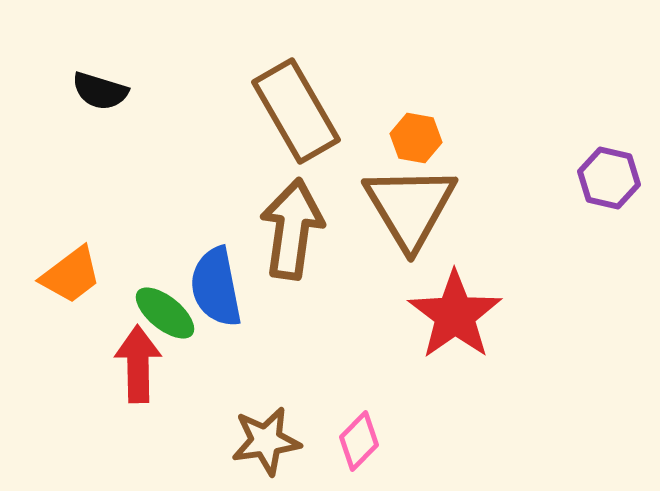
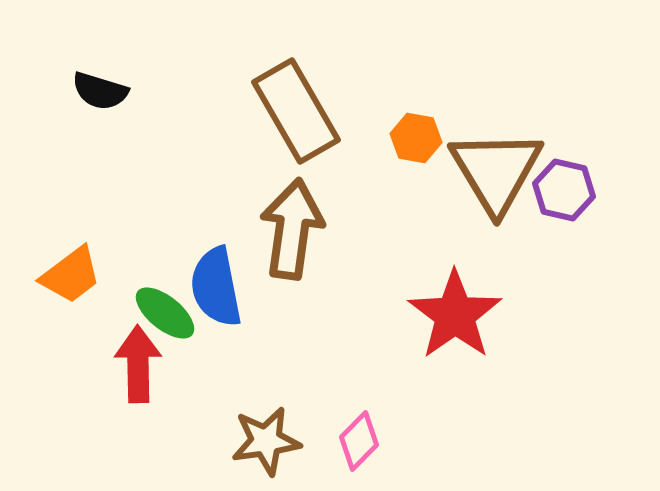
purple hexagon: moved 45 px left, 12 px down
brown triangle: moved 86 px right, 36 px up
